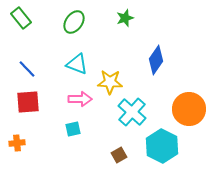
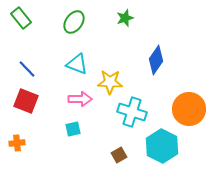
red square: moved 2 px left, 1 px up; rotated 25 degrees clockwise
cyan cross: rotated 24 degrees counterclockwise
